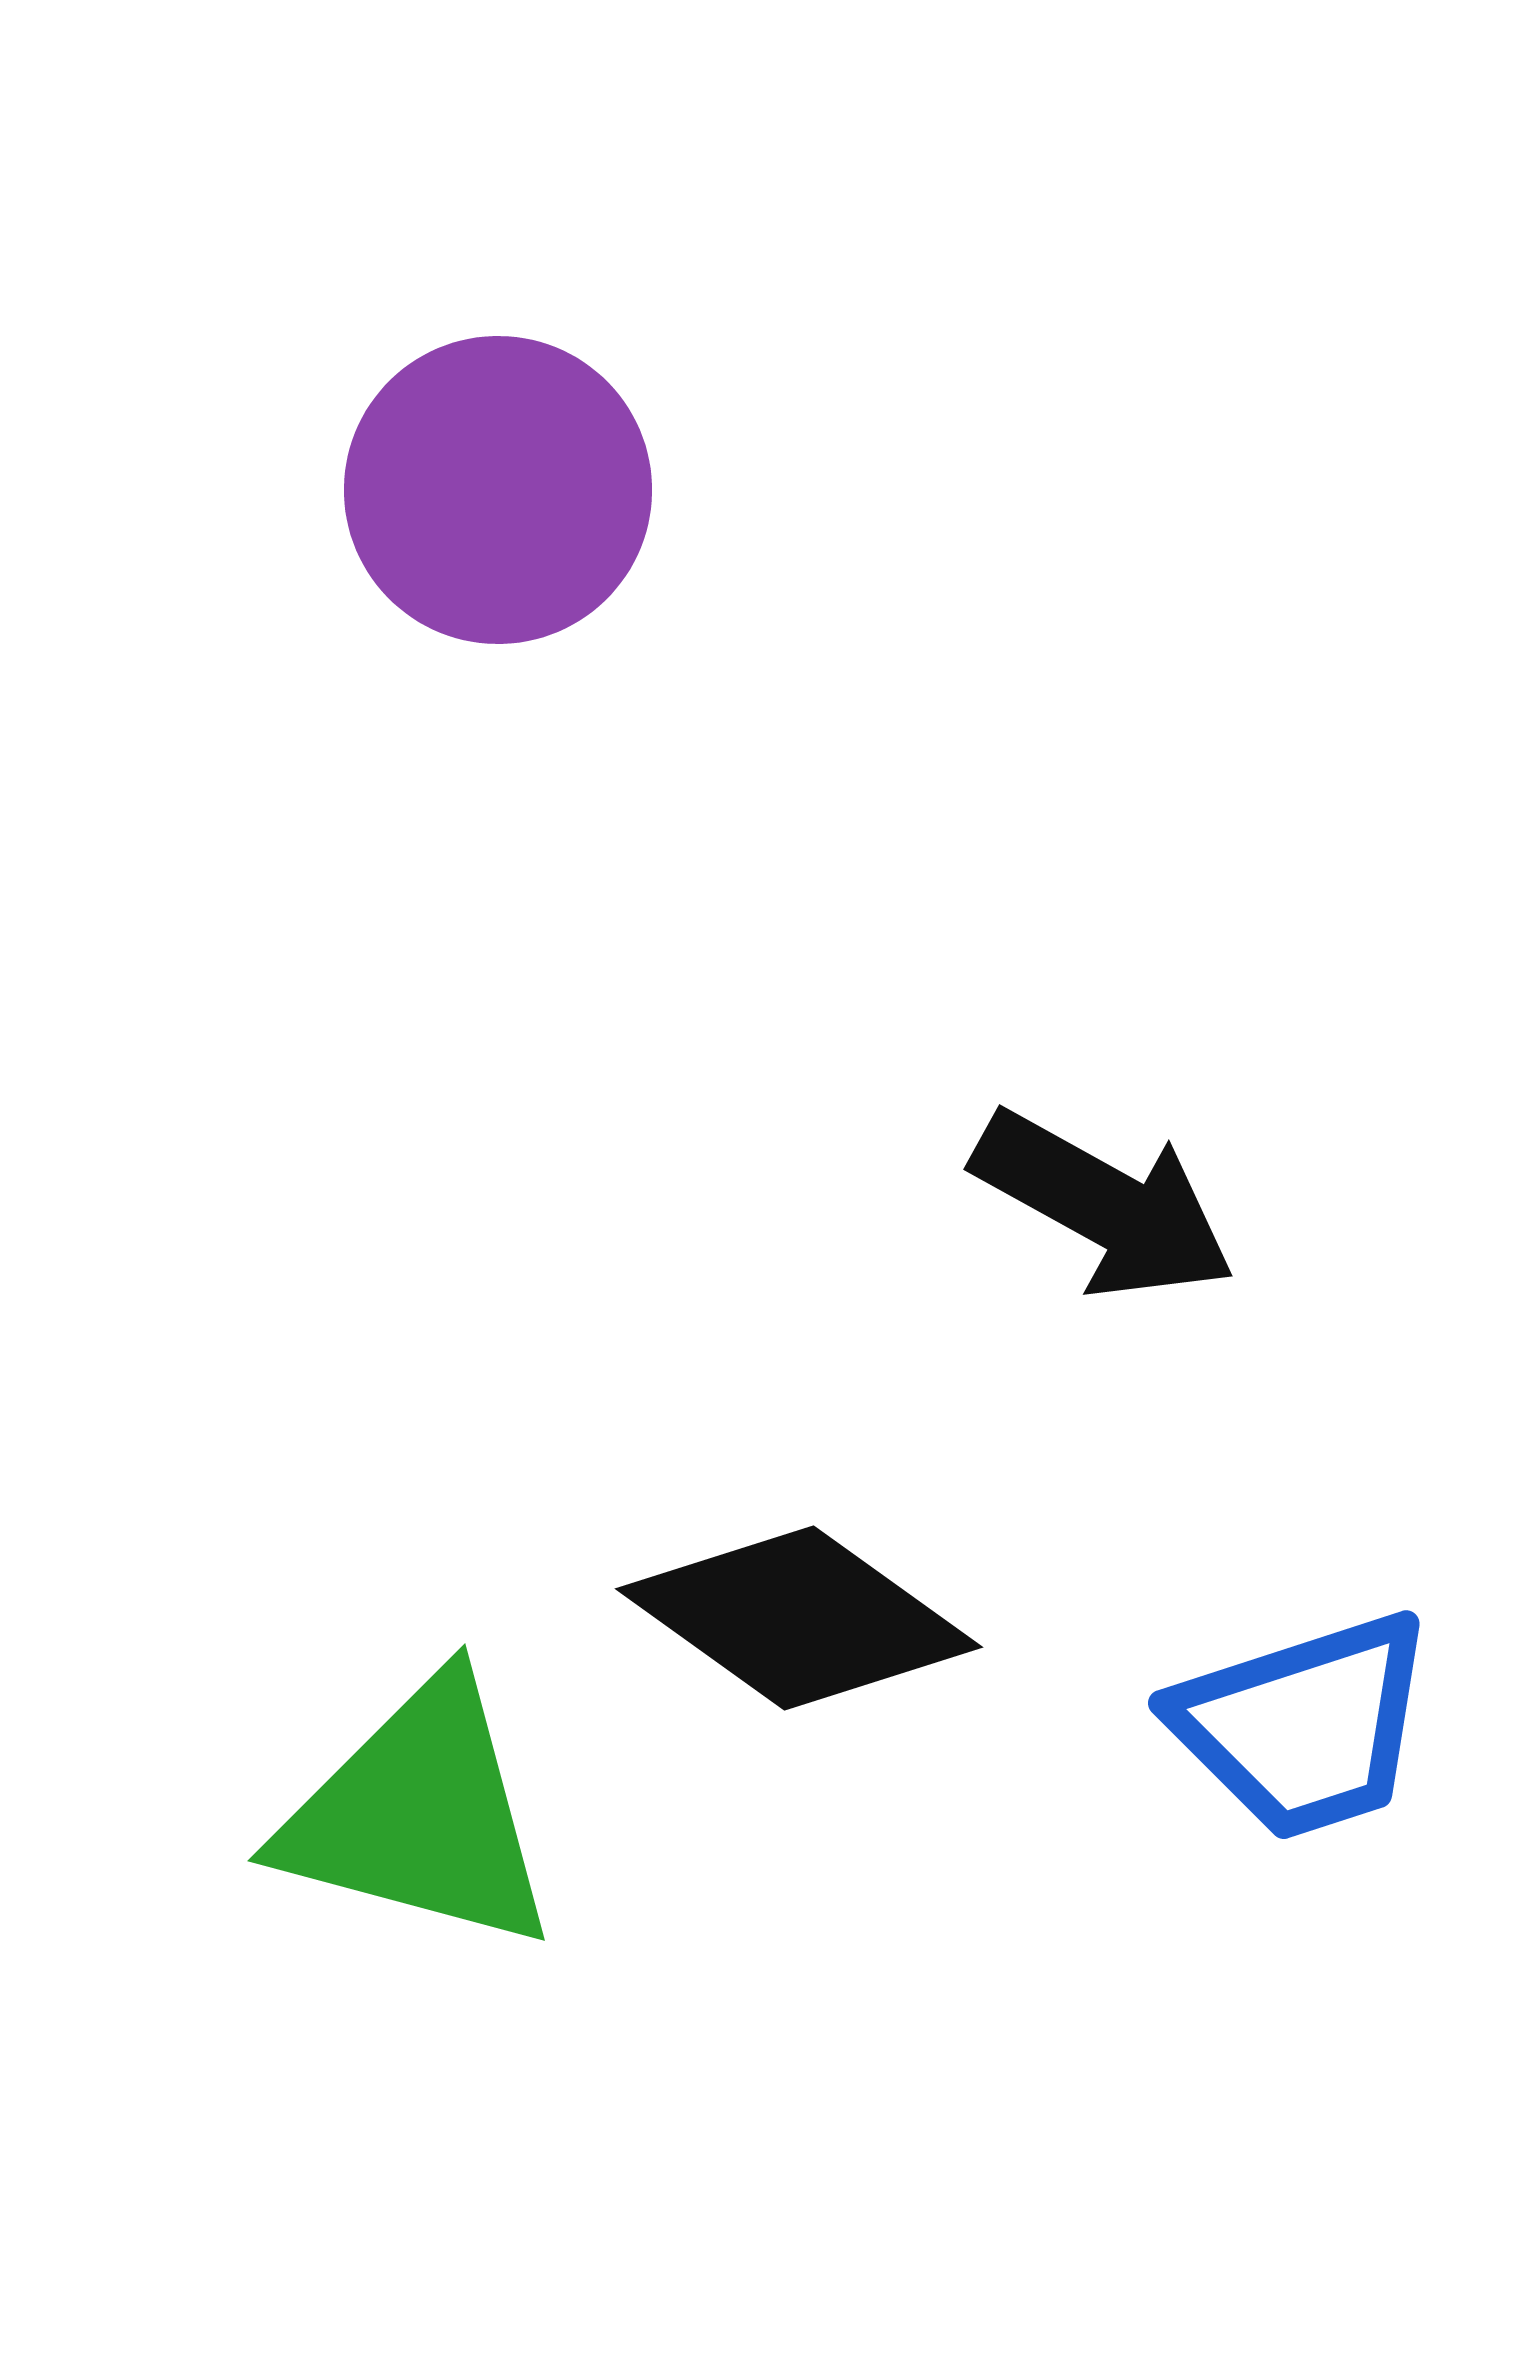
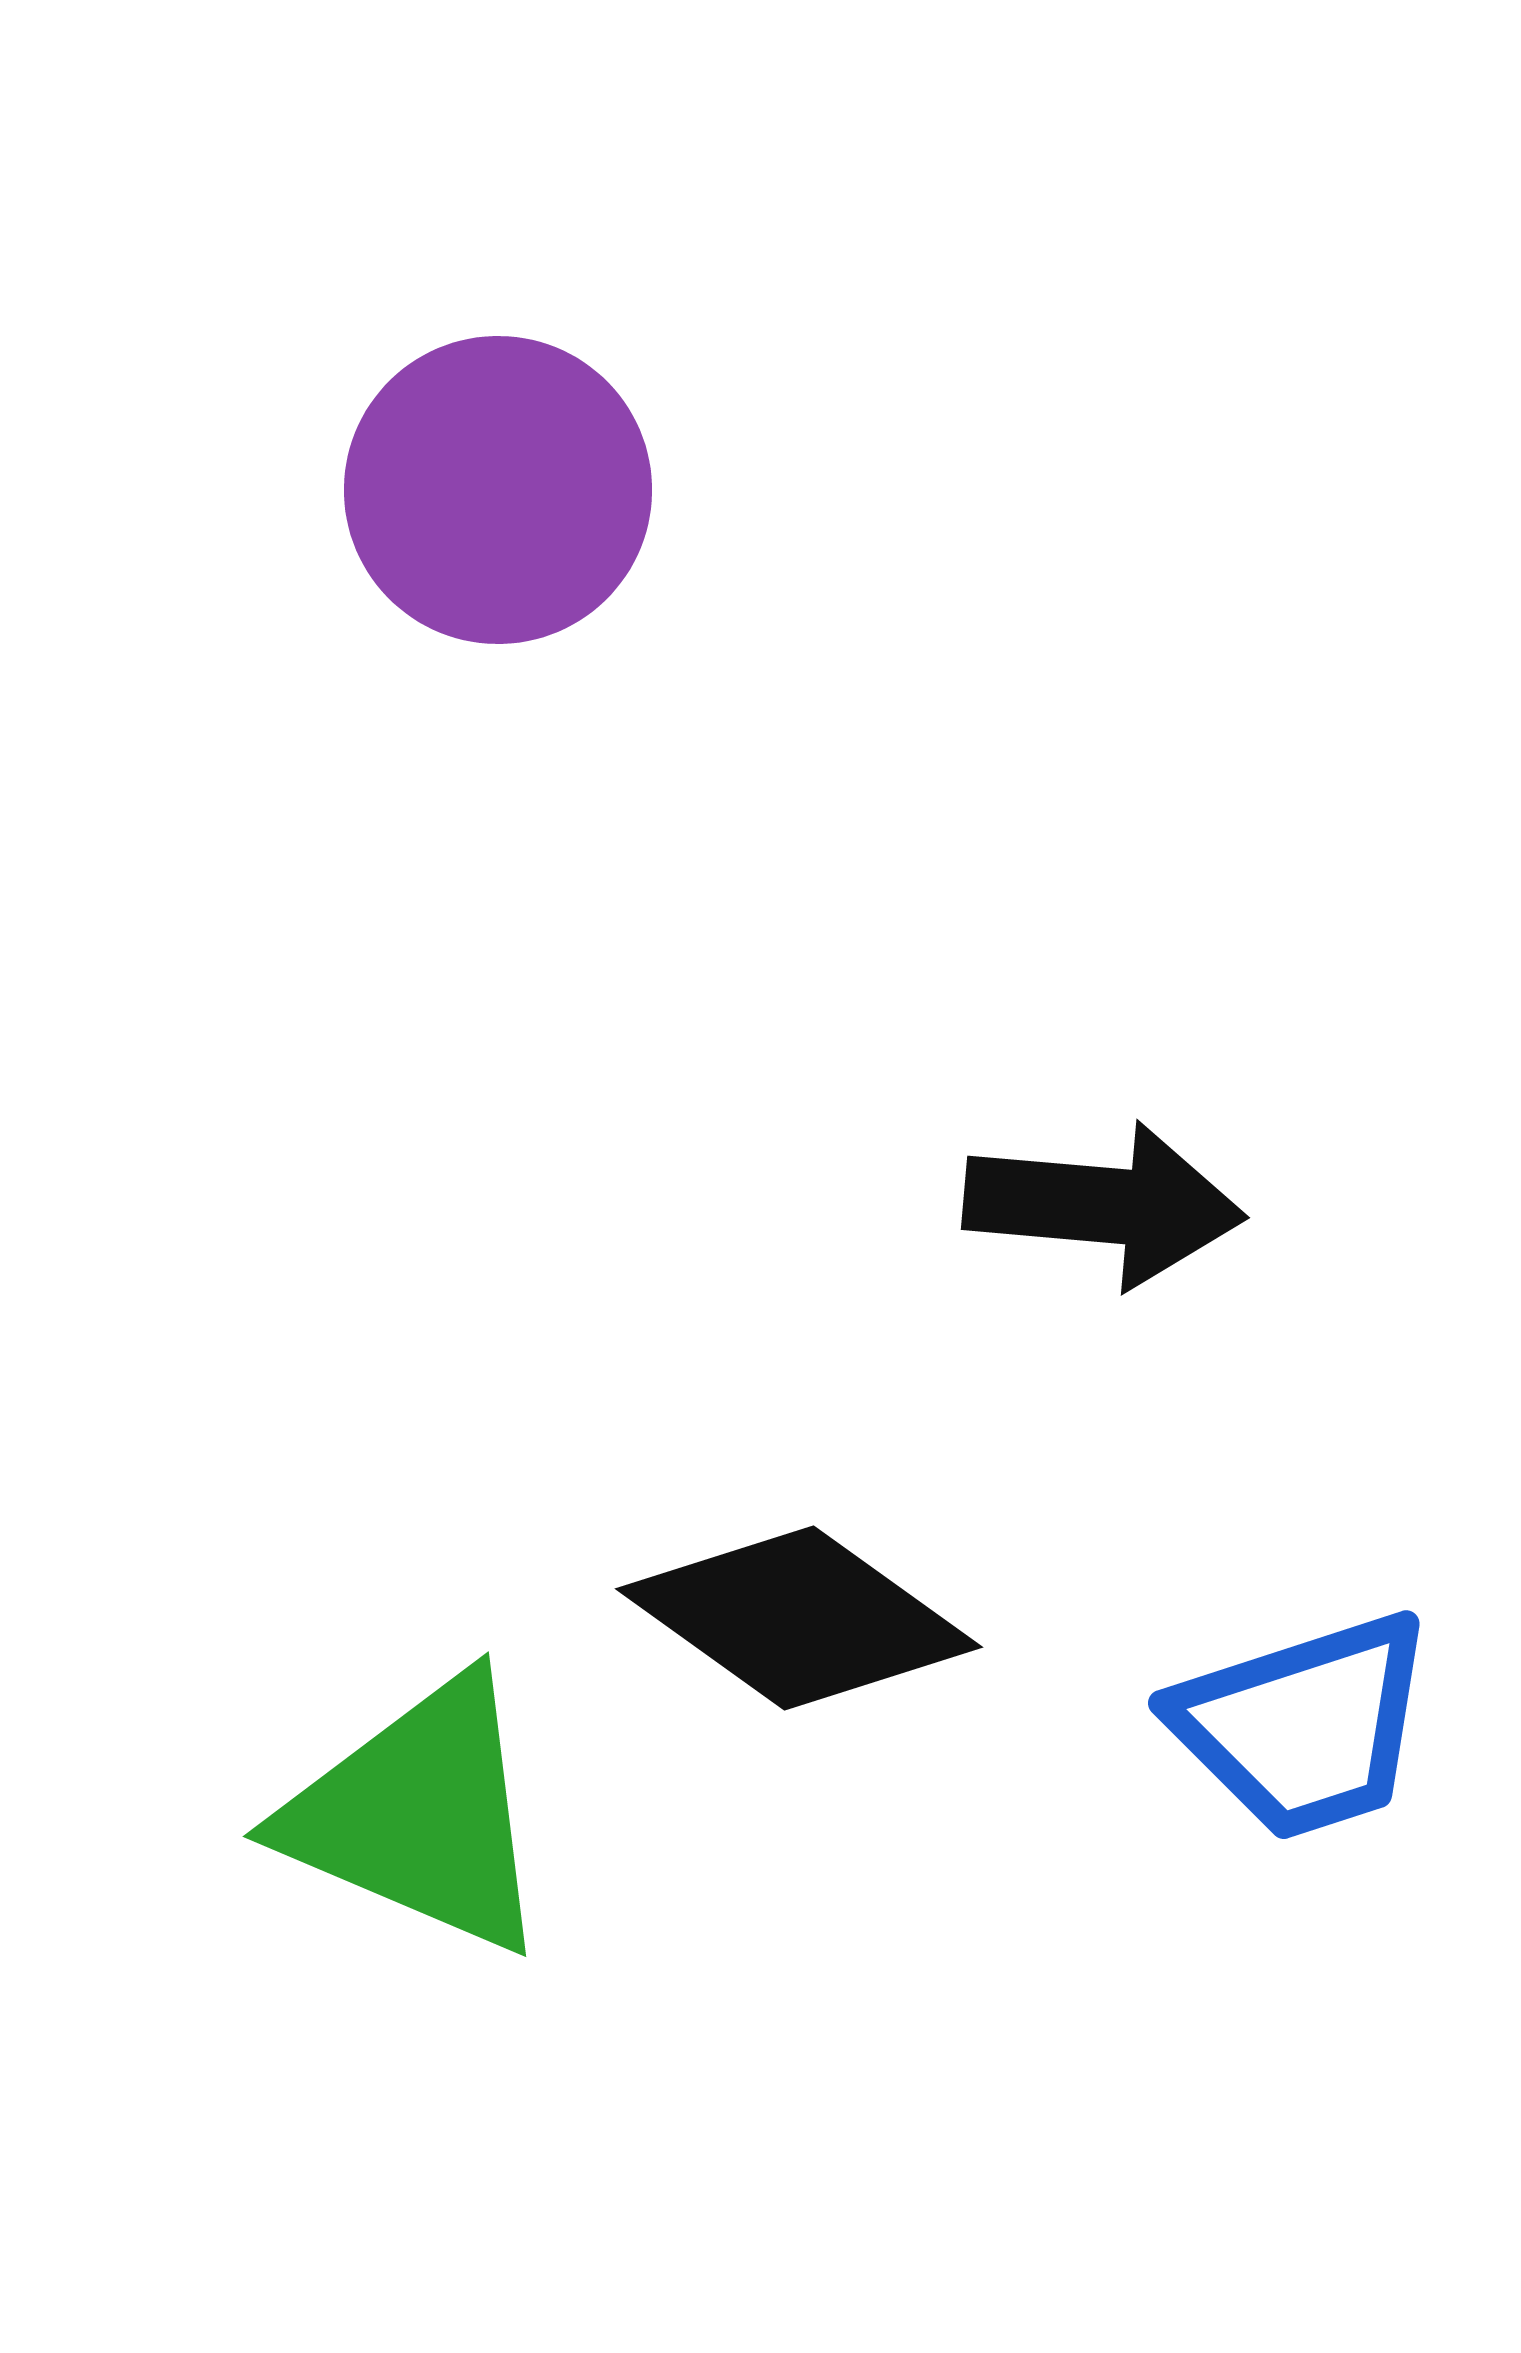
black arrow: rotated 24 degrees counterclockwise
green triangle: rotated 8 degrees clockwise
